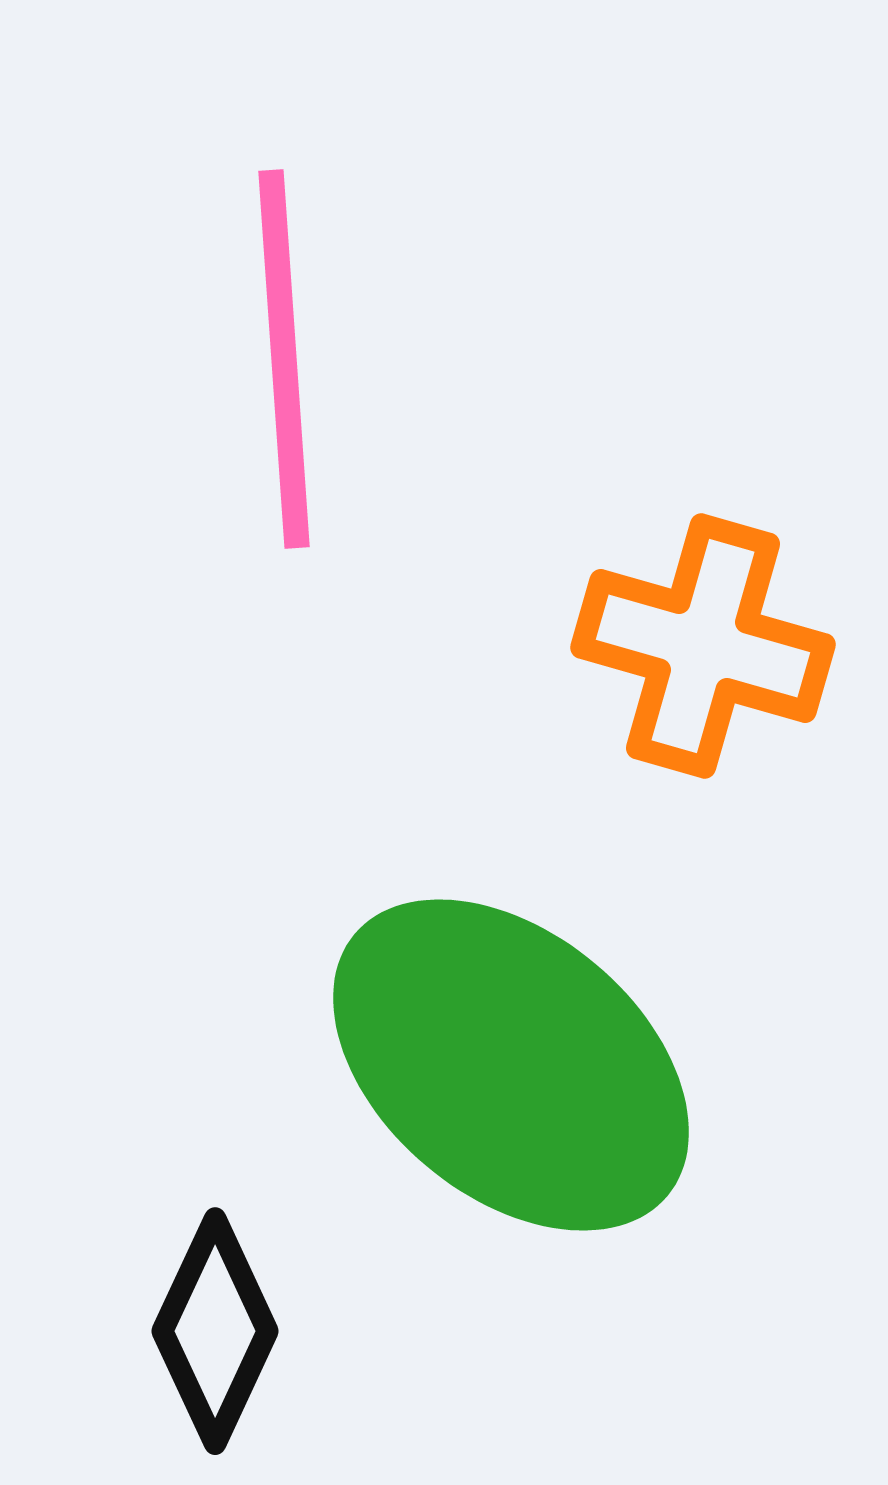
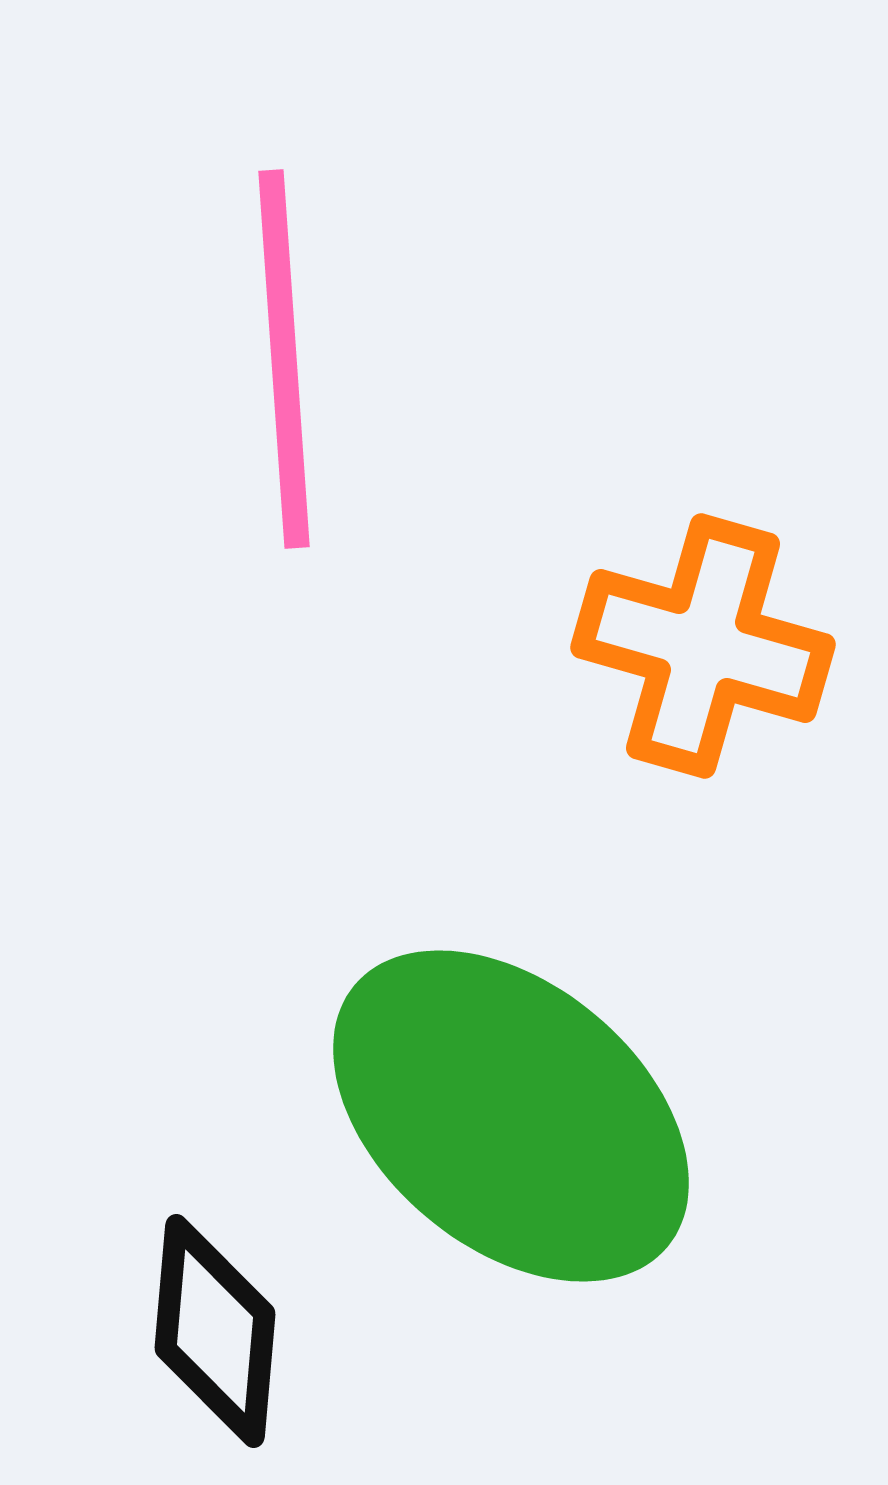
green ellipse: moved 51 px down
black diamond: rotated 20 degrees counterclockwise
